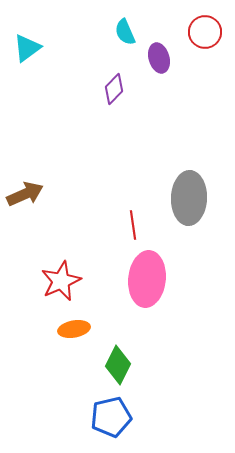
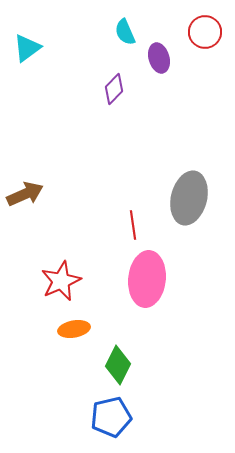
gray ellipse: rotated 12 degrees clockwise
